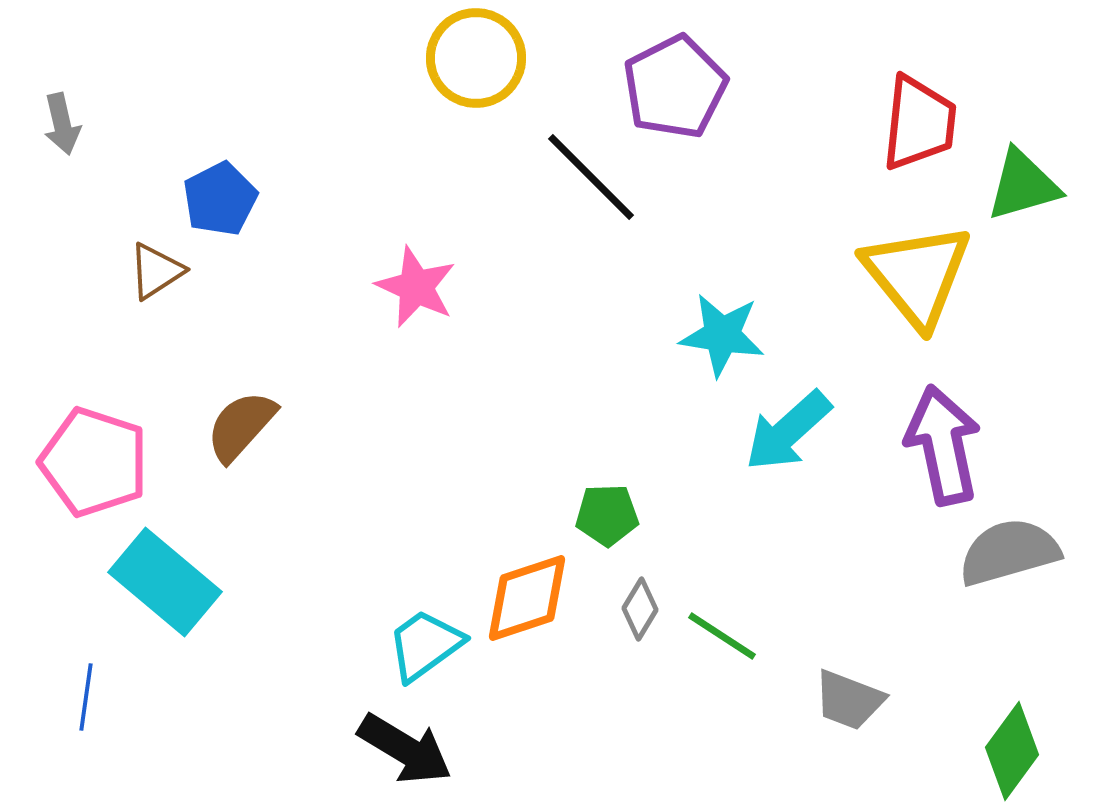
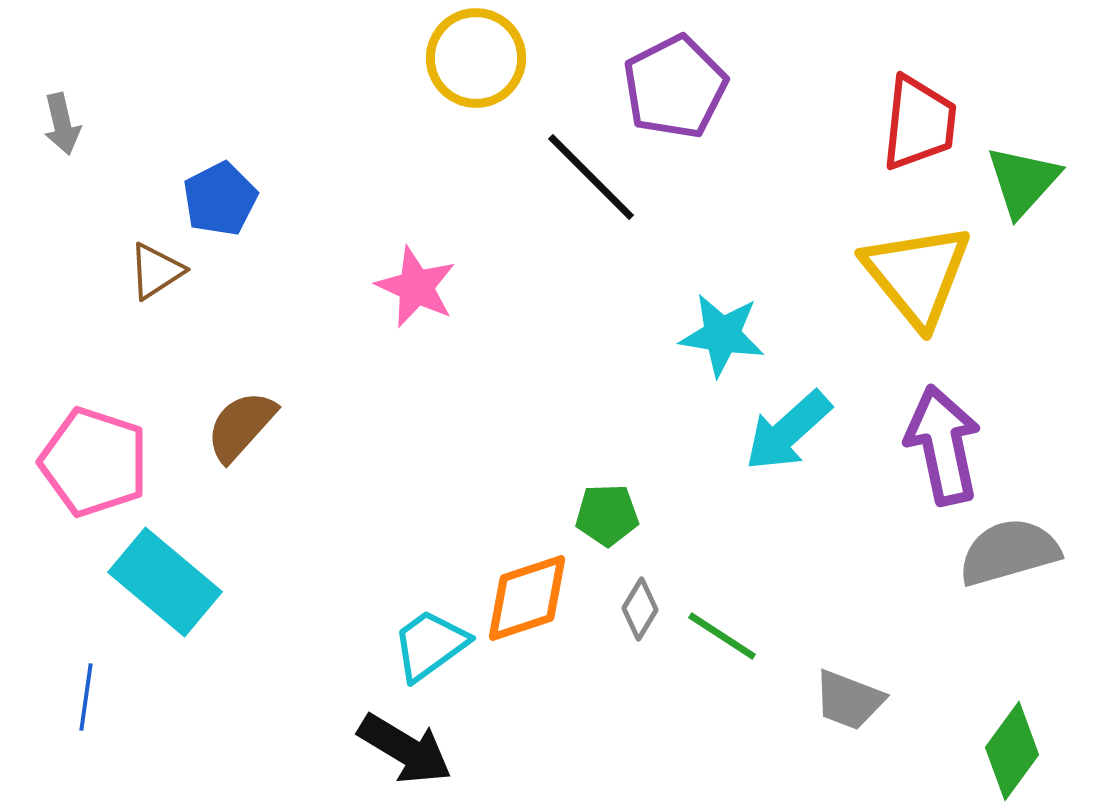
green triangle: moved 4 px up; rotated 32 degrees counterclockwise
cyan trapezoid: moved 5 px right
